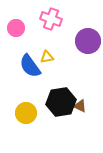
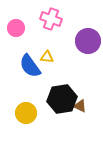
yellow triangle: rotated 16 degrees clockwise
black hexagon: moved 1 px right, 3 px up
